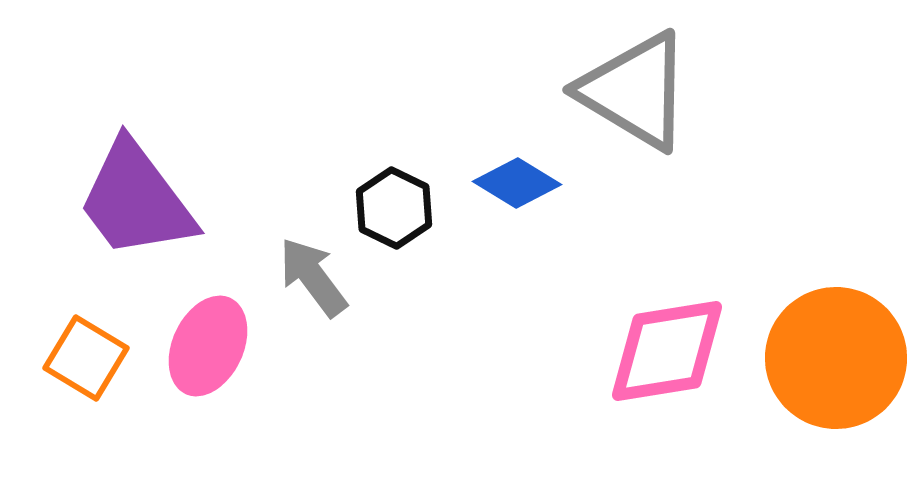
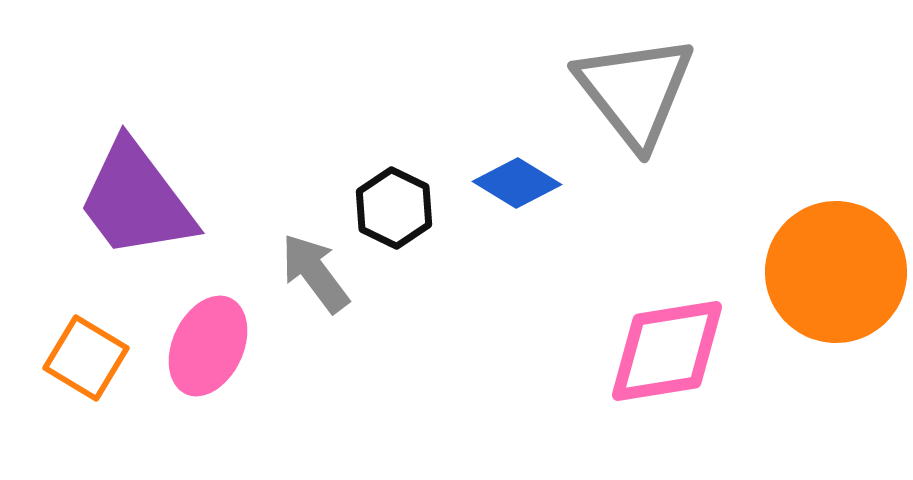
gray triangle: rotated 21 degrees clockwise
gray arrow: moved 2 px right, 4 px up
orange circle: moved 86 px up
